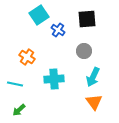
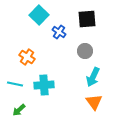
cyan square: rotated 12 degrees counterclockwise
blue cross: moved 1 px right, 2 px down
gray circle: moved 1 px right
cyan cross: moved 10 px left, 6 px down
